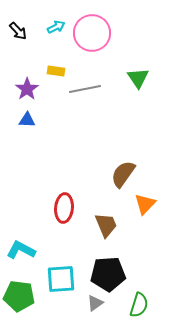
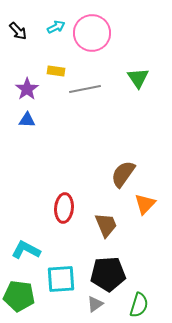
cyan L-shape: moved 5 px right
gray triangle: moved 1 px down
